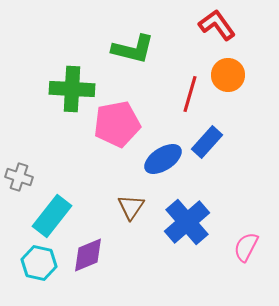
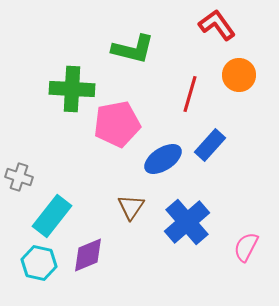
orange circle: moved 11 px right
blue rectangle: moved 3 px right, 3 px down
